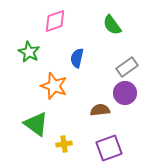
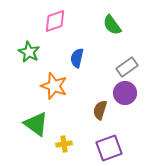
brown semicircle: rotated 66 degrees counterclockwise
